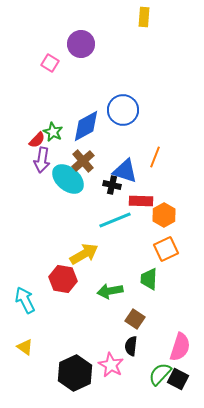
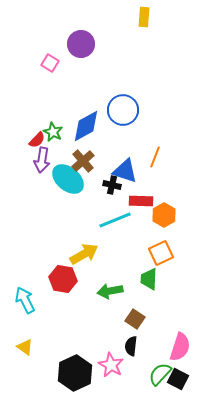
orange square: moved 5 px left, 4 px down
